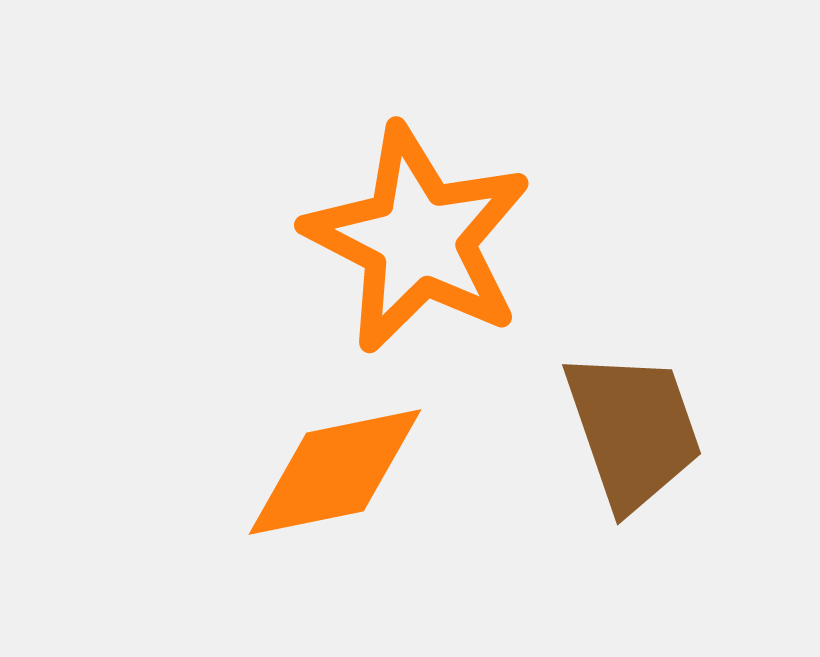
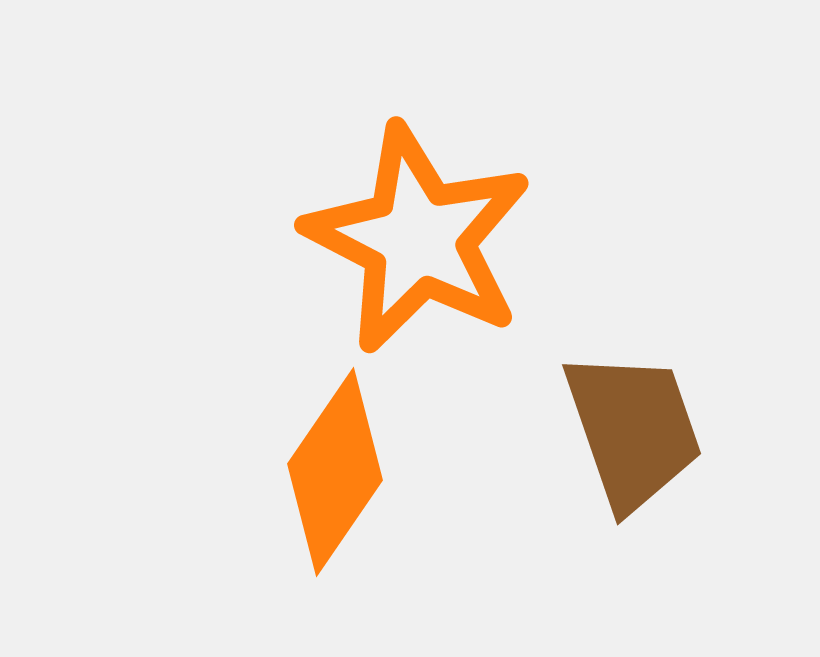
orange diamond: rotated 44 degrees counterclockwise
